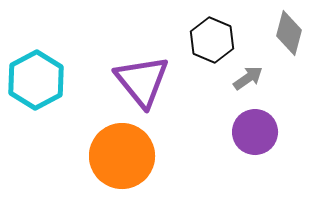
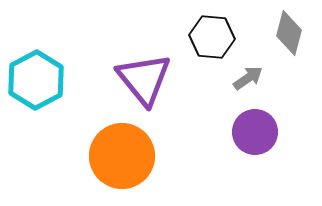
black hexagon: moved 3 px up; rotated 18 degrees counterclockwise
purple triangle: moved 2 px right, 2 px up
